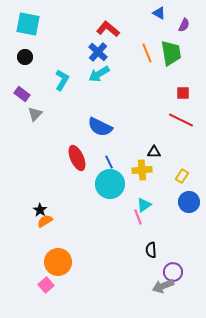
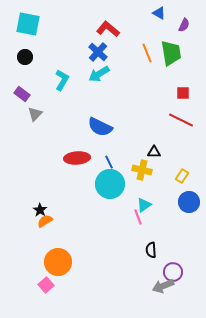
red ellipse: rotated 70 degrees counterclockwise
yellow cross: rotated 18 degrees clockwise
